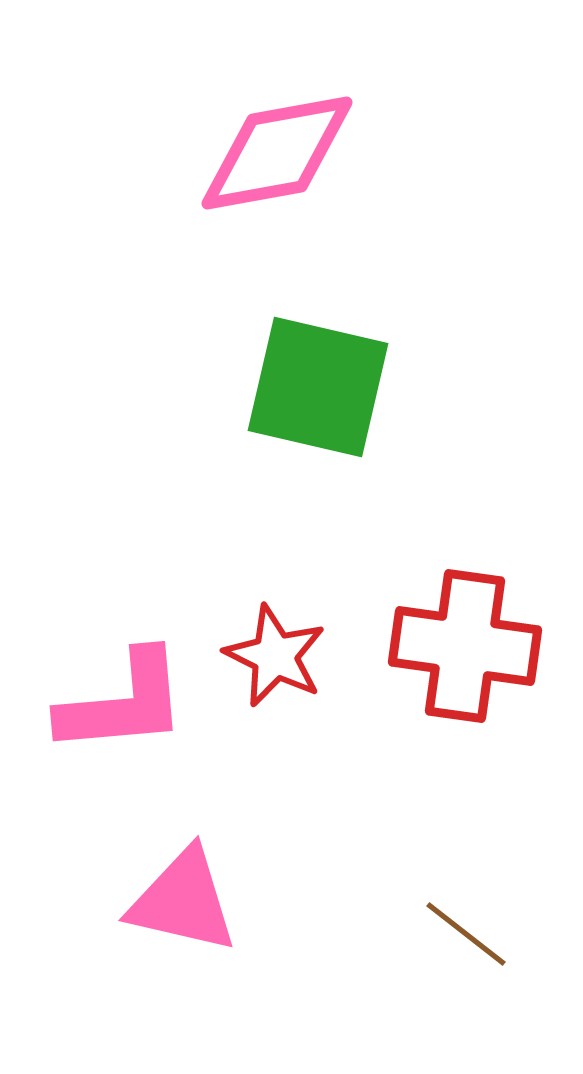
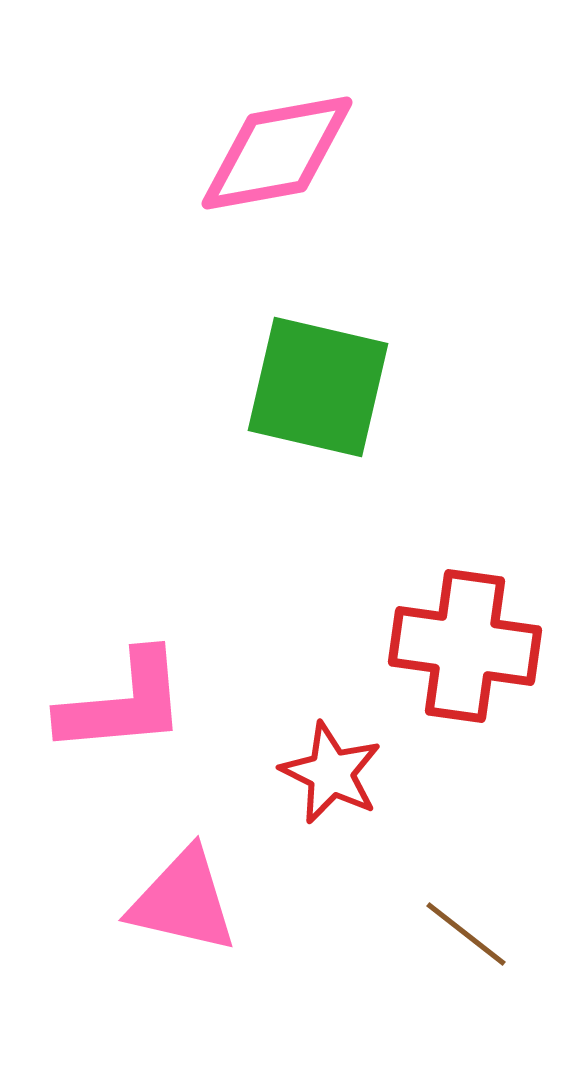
red star: moved 56 px right, 117 px down
